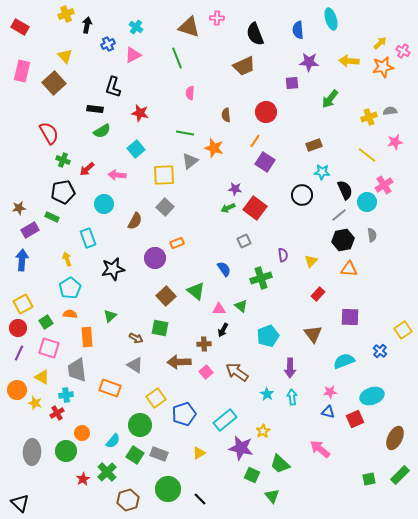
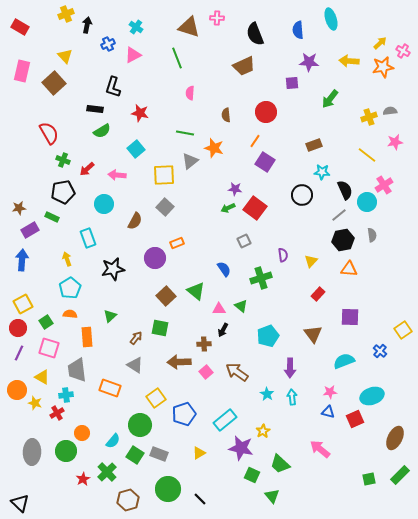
brown arrow at (136, 338): rotated 80 degrees counterclockwise
